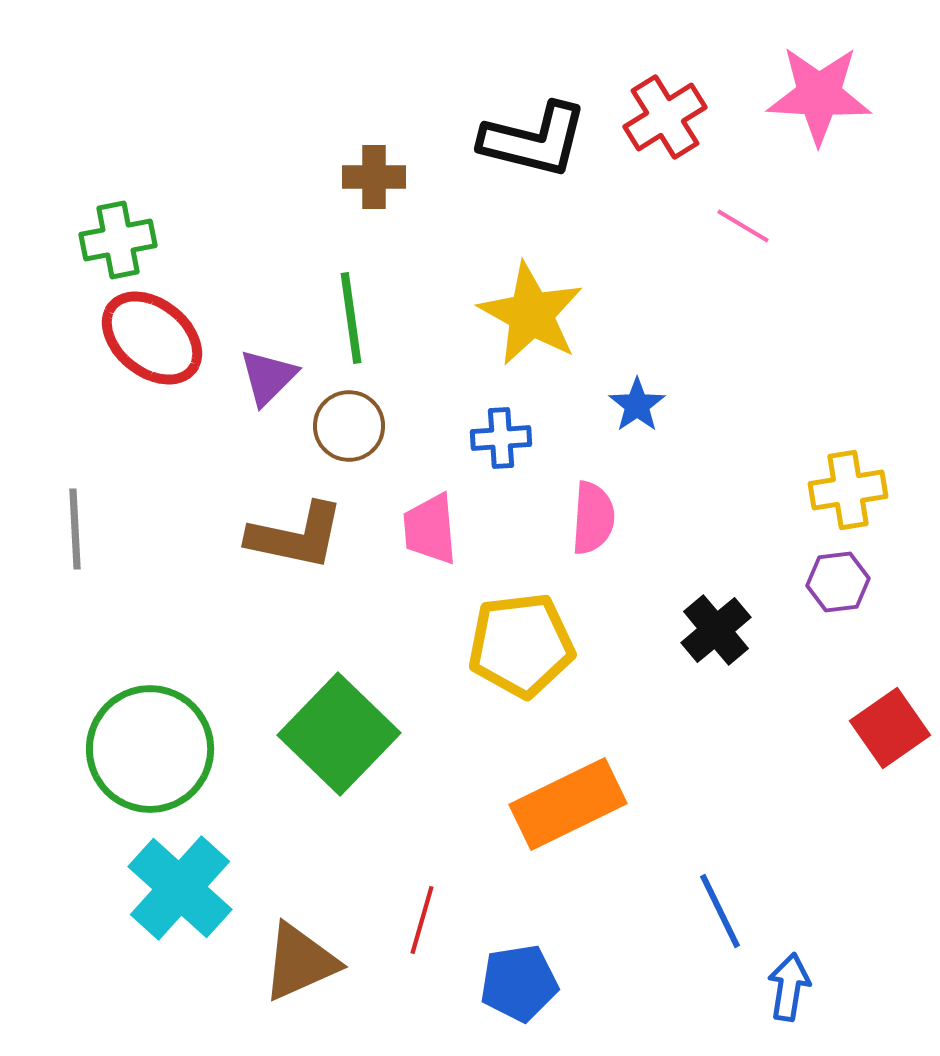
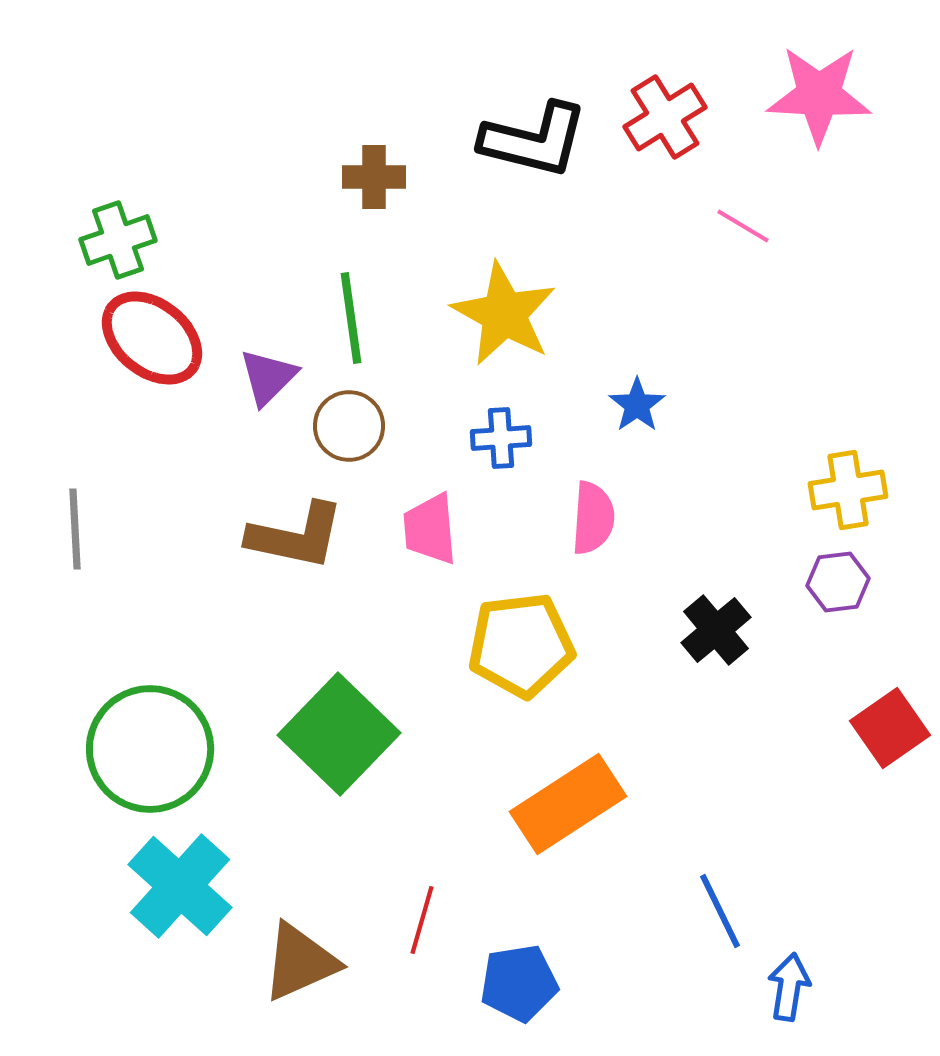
green cross: rotated 8 degrees counterclockwise
yellow star: moved 27 px left
orange rectangle: rotated 7 degrees counterclockwise
cyan cross: moved 2 px up
